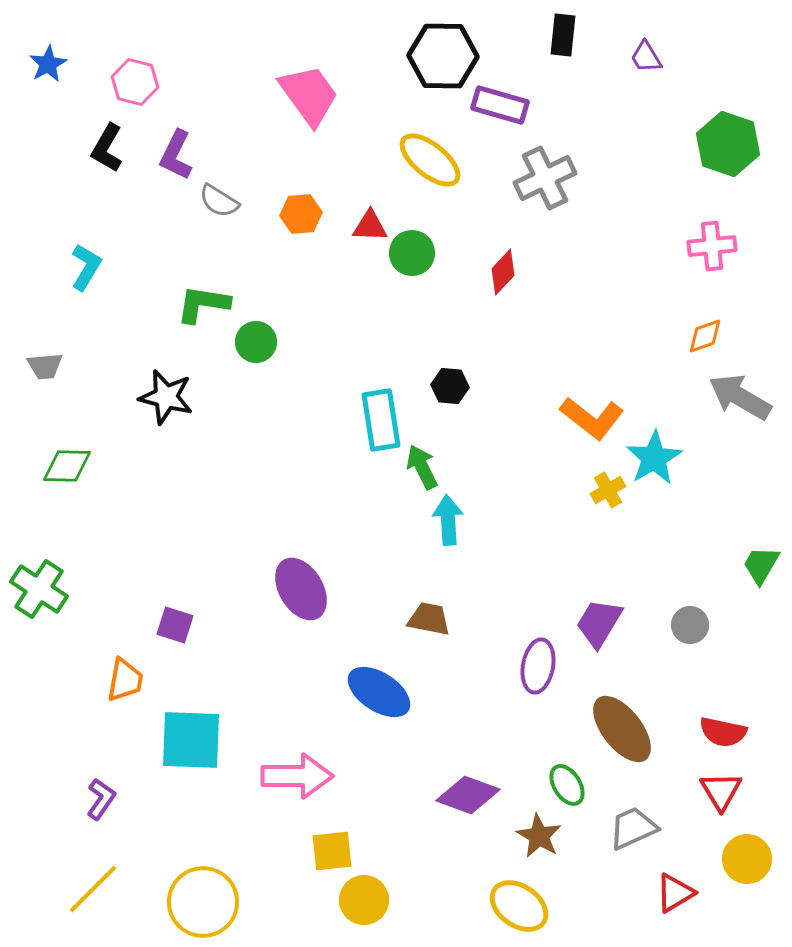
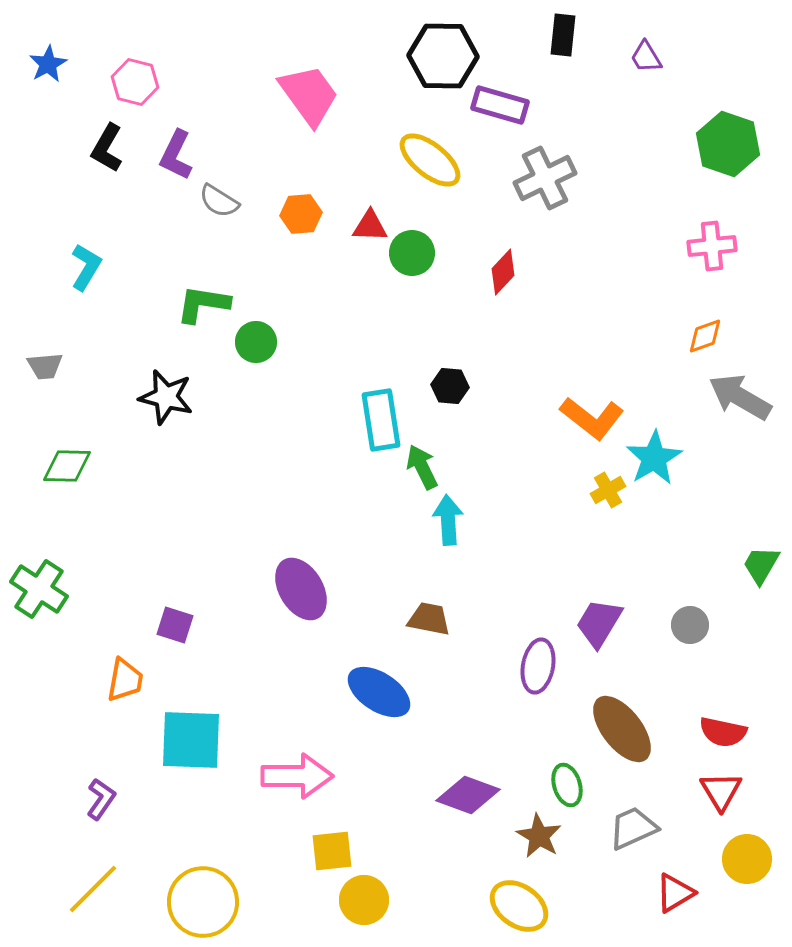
green ellipse at (567, 785): rotated 15 degrees clockwise
